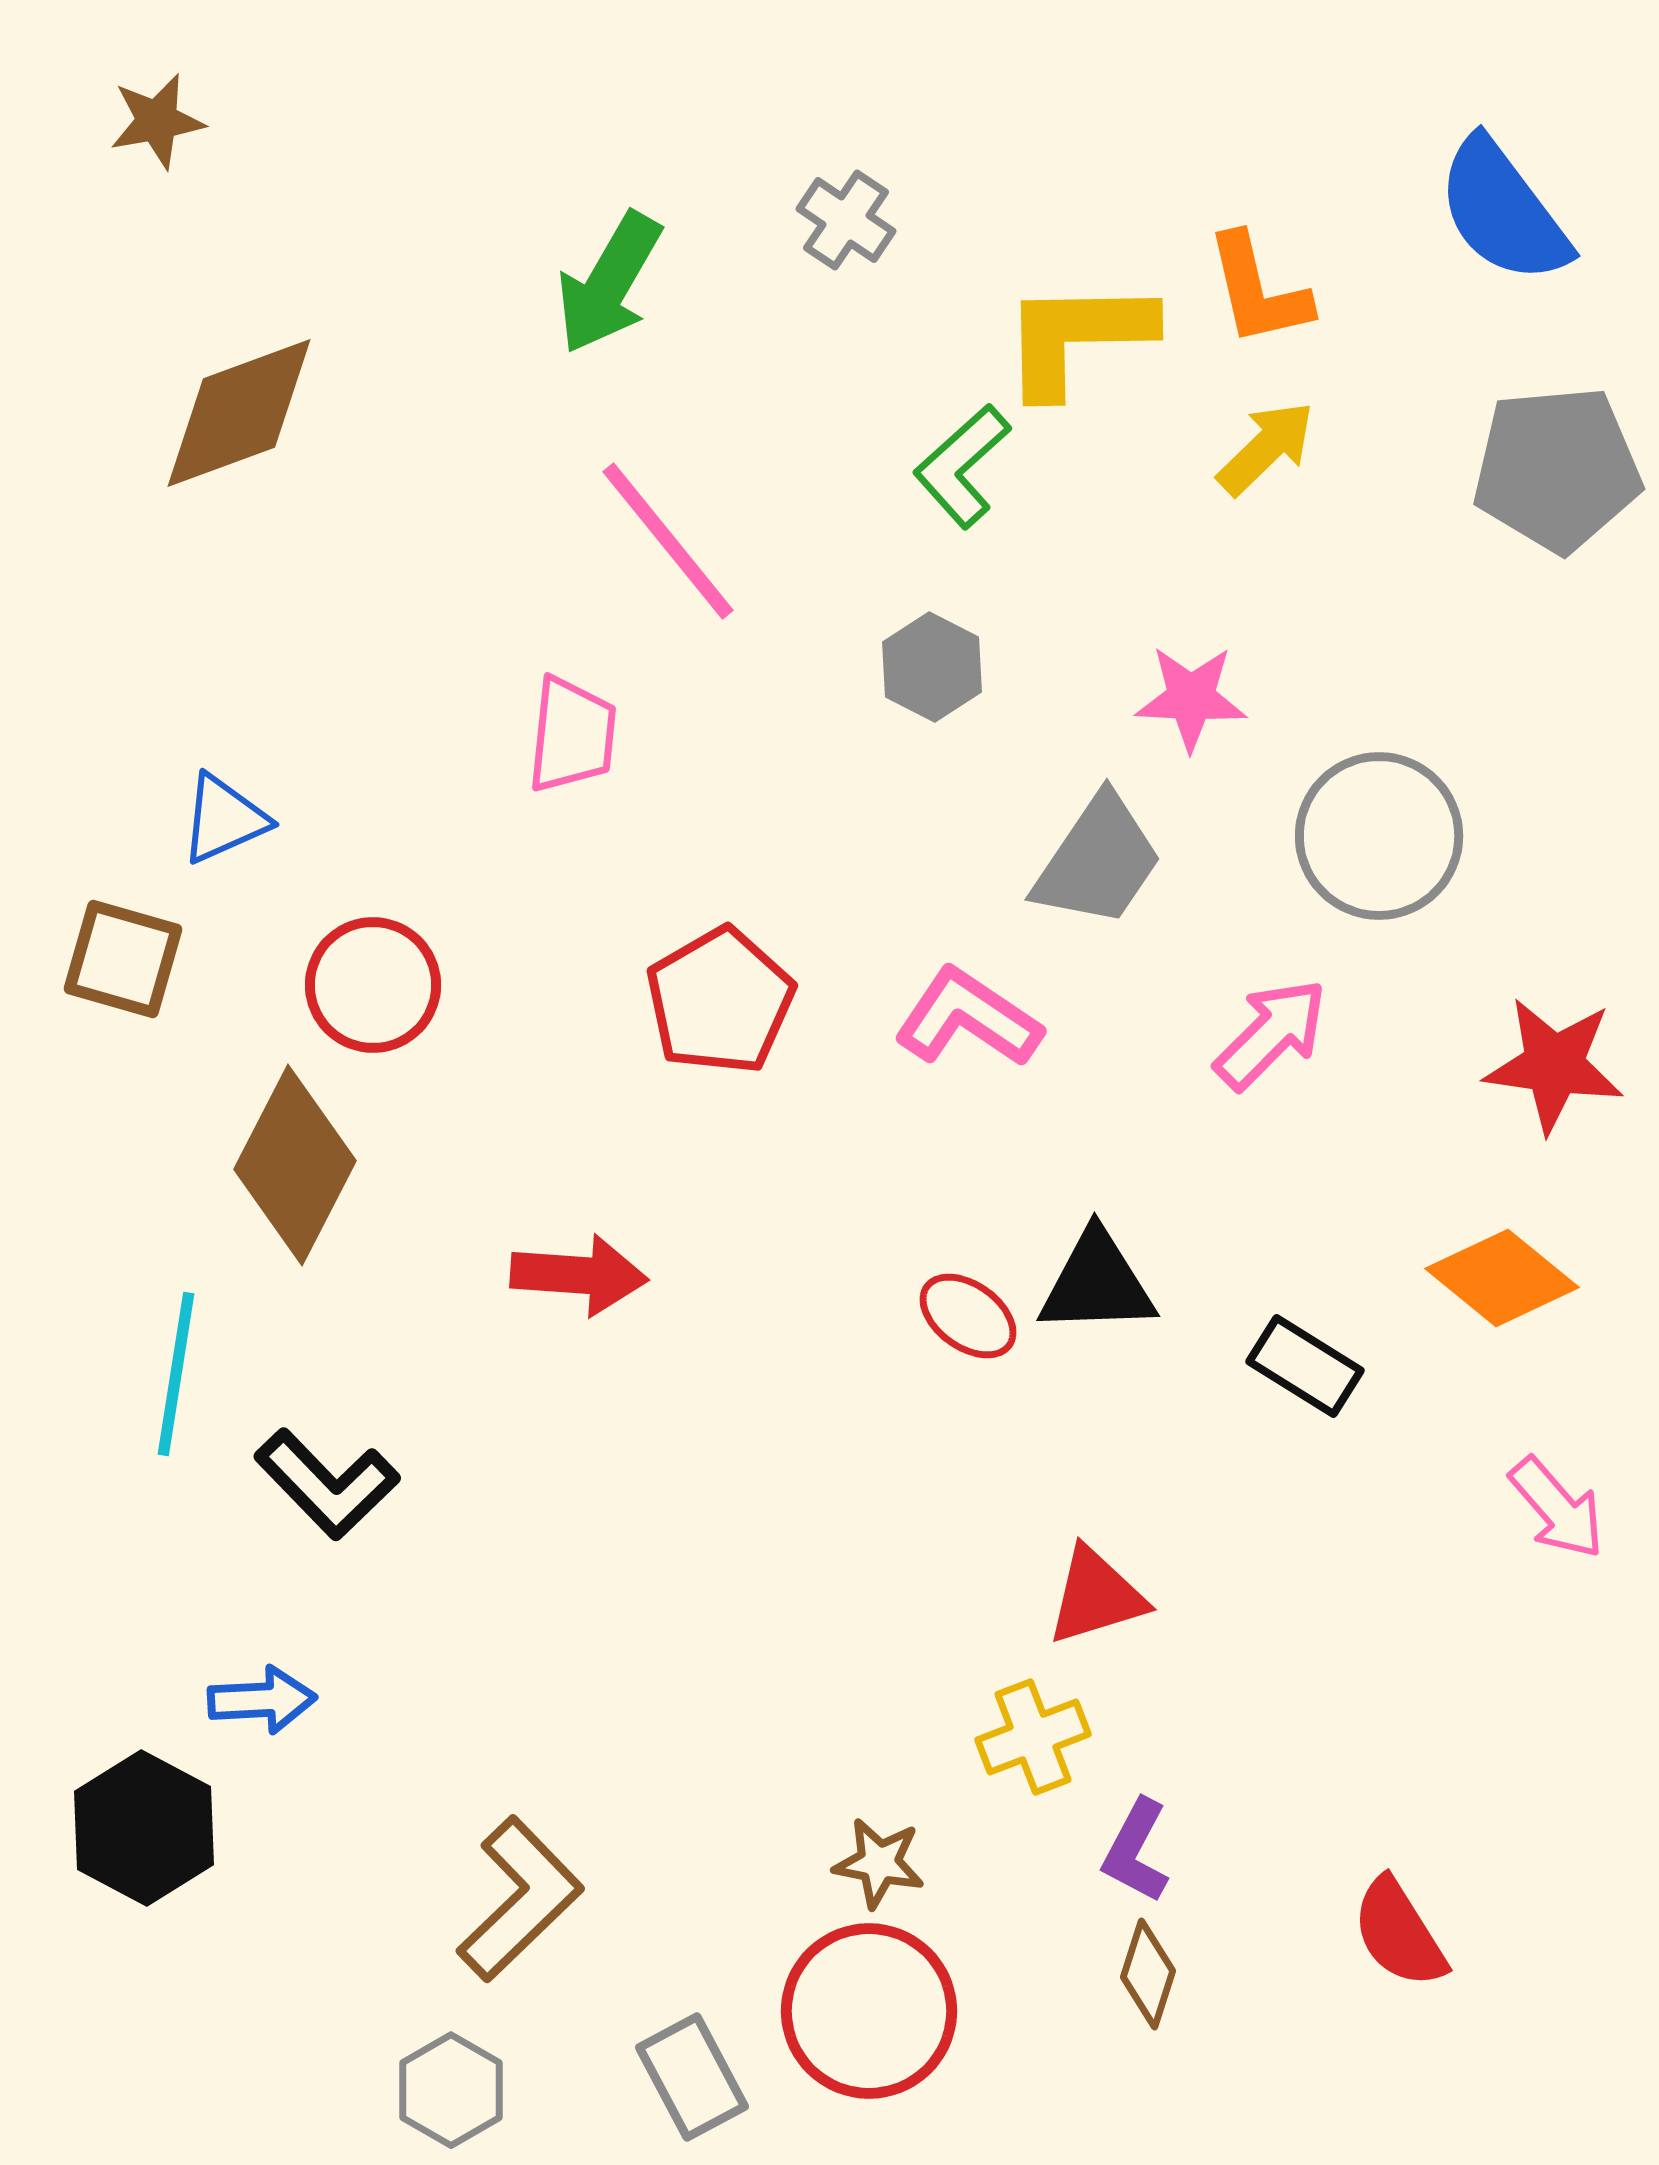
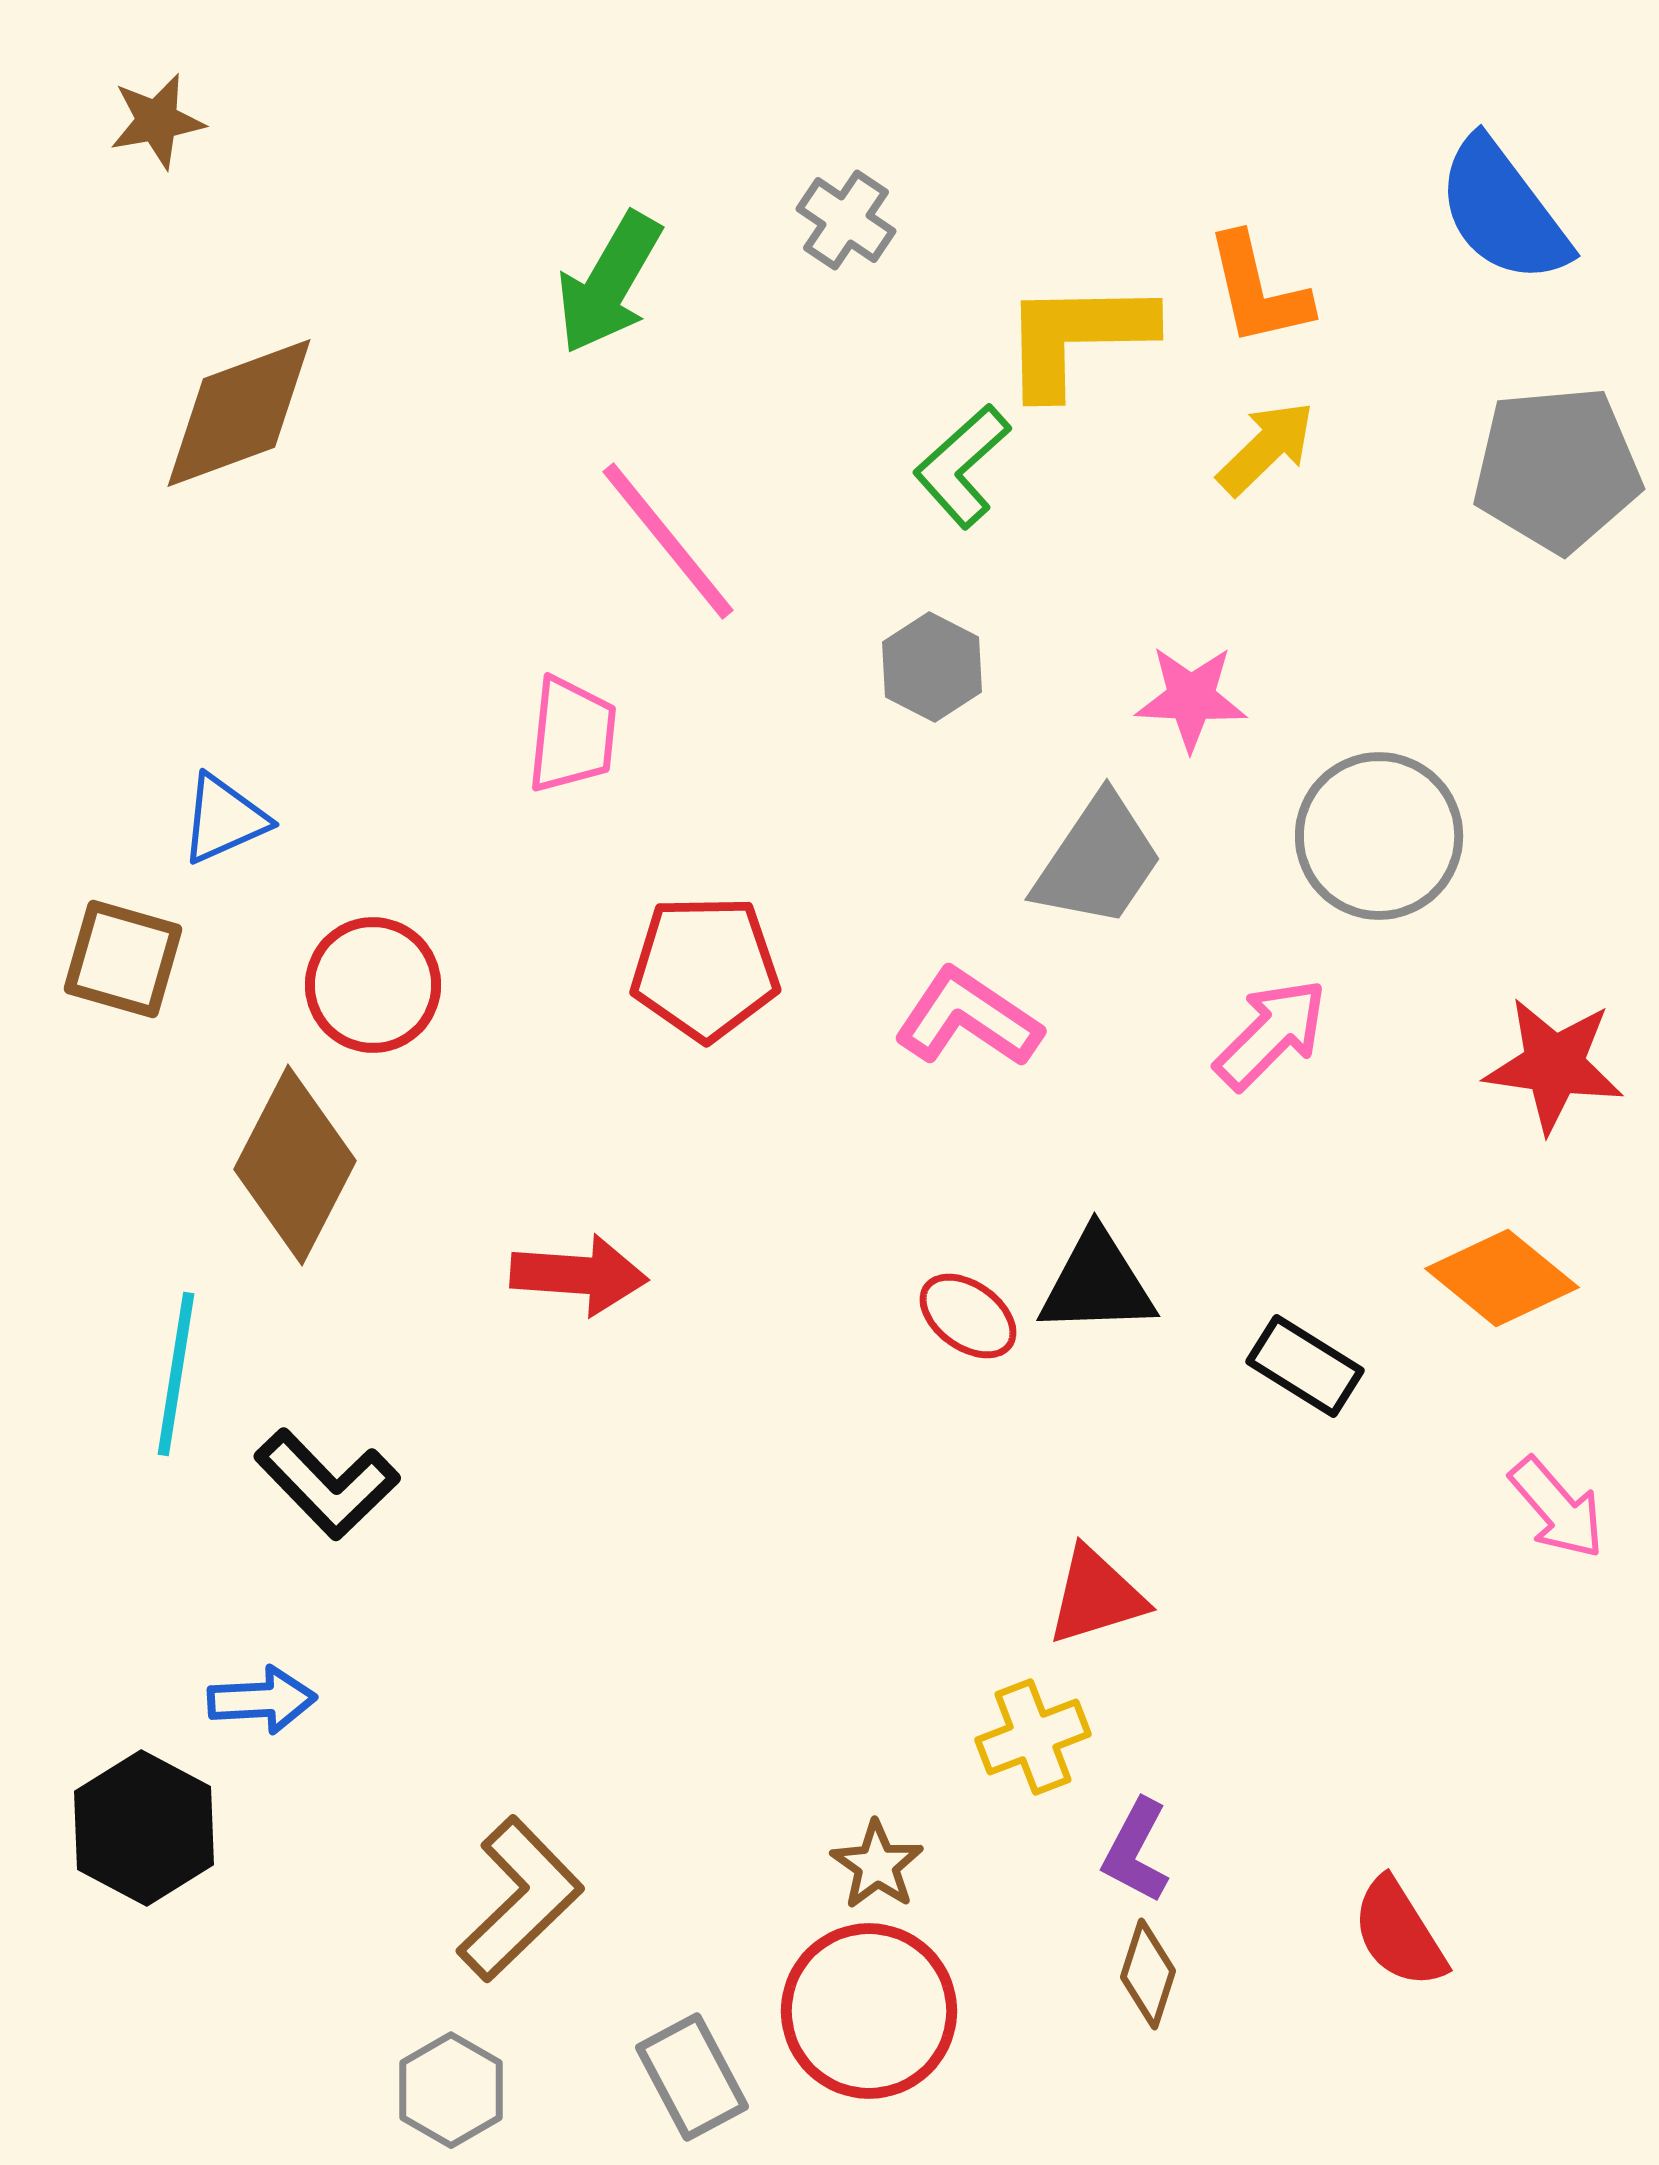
red pentagon at (720, 1001): moved 15 px left, 33 px up; rotated 29 degrees clockwise
brown star at (879, 1863): moved 2 px left, 2 px down; rotated 24 degrees clockwise
